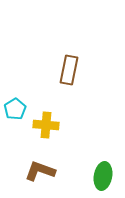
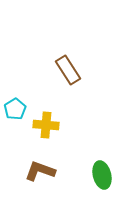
brown rectangle: moved 1 px left; rotated 44 degrees counterclockwise
green ellipse: moved 1 px left, 1 px up; rotated 24 degrees counterclockwise
